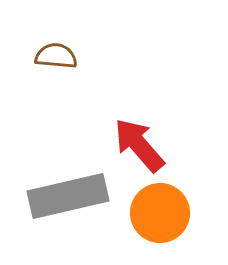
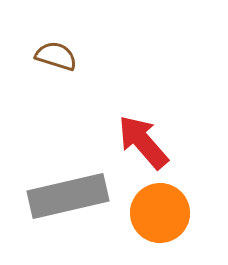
brown semicircle: rotated 12 degrees clockwise
red arrow: moved 4 px right, 3 px up
